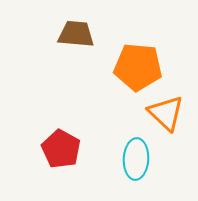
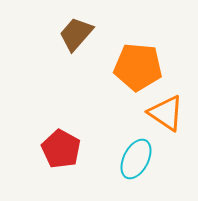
brown trapezoid: rotated 54 degrees counterclockwise
orange triangle: rotated 9 degrees counterclockwise
cyan ellipse: rotated 24 degrees clockwise
